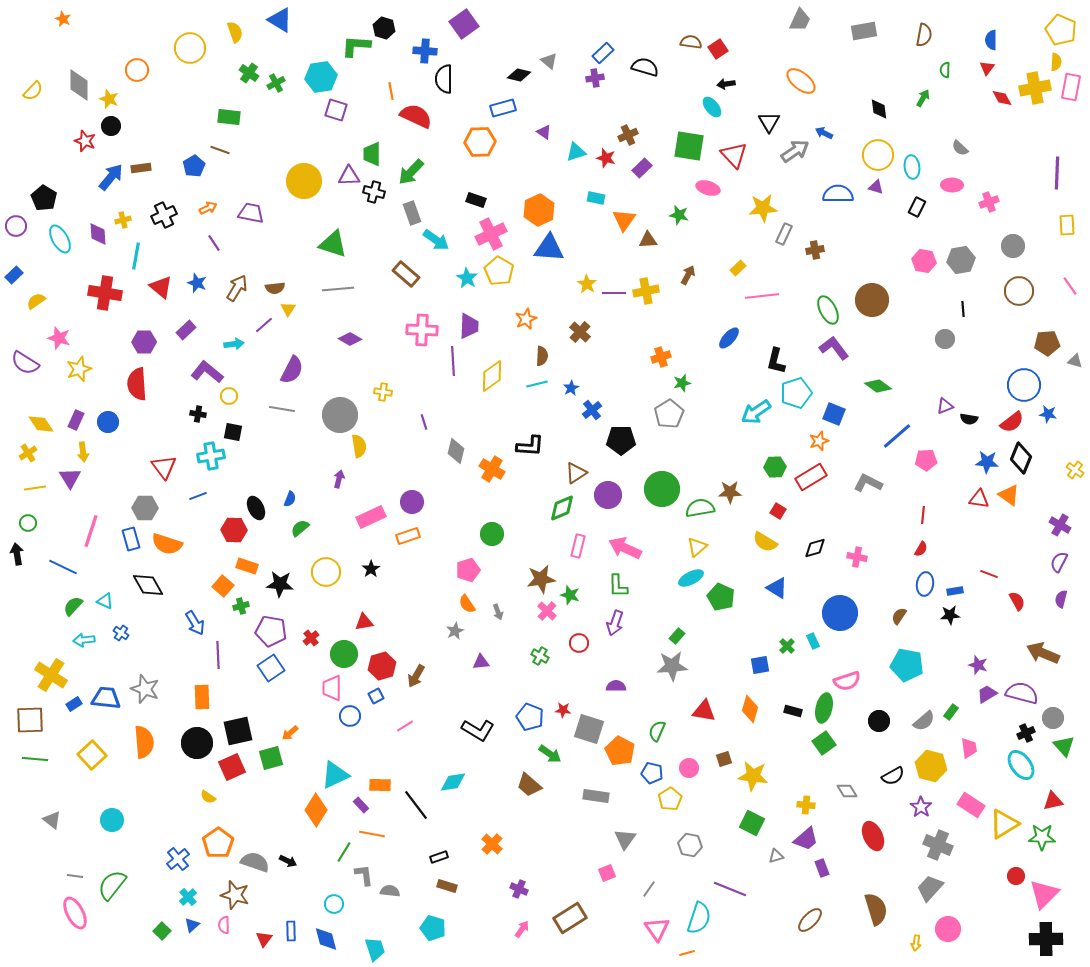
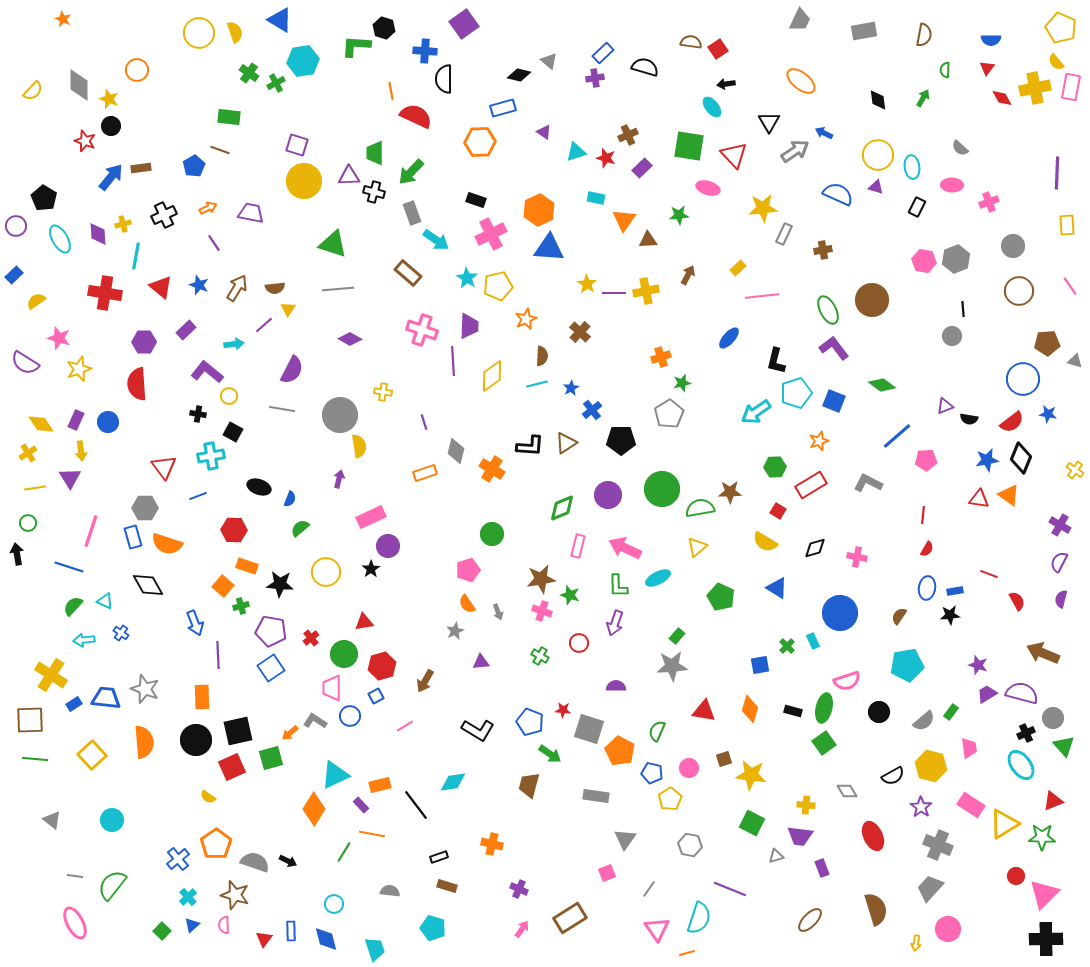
yellow pentagon at (1061, 30): moved 2 px up
blue semicircle at (991, 40): rotated 90 degrees counterclockwise
yellow circle at (190, 48): moved 9 px right, 15 px up
yellow semicircle at (1056, 62): rotated 138 degrees clockwise
cyan hexagon at (321, 77): moved 18 px left, 16 px up
black diamond at (879, 109): moved 1 px left, 9 px up
purple square at (336, 110): moved 39 px left, 35 px down
green trapezoid at (372, 154): moved 3 px right, 1 px up
blue semicircle at (838, 194): rotated 24 degrees clockwise
green star at (679, 215): rotated 18 degrees counterclockwise
yellow cross at (123, 220): moved 4 px down
brown cross at (815, 250): moved 8 px right
gray hexagon at (961, 260): moved 5 px left, 1 px up; rotated 12 degrees counterclockwise
yellow pentagon at (499, 271): moved 1 px left, 15 px down; rotated 28 degrees clockwise
brown rectangle at (406, 274): moved 2 px right, 1 px up
blue star at (197, 283): moved 2 px right, 2 px down
pink cross at (422, 330): rotated 16 degrees clockwise
gray circle at (945, 339): moved 7 px right, 3 px up
blue circle at (1024, 385): moved 1 px left, 6 px up
green diamond at (878, 386): moved 4 px right, 1 px up
blue square at (834, 414): moved 13 px up
black square at (233, 432): rotated 18 degrees clockwise
yellow arrow at (83, 452): moved 2 px left, 1 px up
blue star at (987, 462): moved 2 px up; rotated 15 degrees counterclockwise
brown triangle at (576, 473): moved 10 px left, 30 px up
red rectangle at (811, 477): moved 8 px down
purple circle at (412, 502): moved 24 px left, 44 px down
black ellipse at (256, 508): moved 3 px right, 21 px up; rotated 45 degrees counterclockwise
orange rectangle at (408, 536): moved 17 px right, 63 px up
blue rectangle at (131, 539): moved 2 px right, 2 px up
red semicircle at (921, 549): moved 6 px right
blue line at (63, 567): moved 6 px right; rotated 8 degrees counterclockwise
cyan ellipse at (691, 578): moved 33 px left
blue ellipse at (925, 584): moved 2 px right, 4 px down
pink cross at (547, 611): moved 5 px left; rotated 24 degrees counterclockwise
blue arrow at (195, 623): rotated 10 degrees clockwise
cyan pentagon at (907, 665): rotated 20 degrees counterclockwise
brown arrow at (416, 676): moved 9 px right, 5 px down
blue pentagon at (530, 717): moved 5 px down
black circle at (879, 721): moved 9 px up
black circle at (197, 743): moved 1 px left, 3 px up
yellow star at (753, 776): moved 2 px left, 1 px up
orange rectangle at (380, 785): rotated 15 degrees counterclockwise
brown trapezoid at (529, 785): rotated 64 degrees clockwise
red triangle at (1053, 801): rotated 10 degrees counterclockwise
orange diamond at (316, 810): moved 2 px left, 1 px up
purple trapezoid at (806, 839): moved 6 px left, 3 px up; rotated 48 degrees clockwise
orange pentagon at (218, 843): moved 2 px left, 1 px down
orange cross at (492, 844): rotated 30 degrees counterclockwise
gray L-shape at (364, 875): moved 49 px left, 154 px up; rotated 50 degrees counterclockwise
pink ellipse at (75, 913): moved 10 px down
